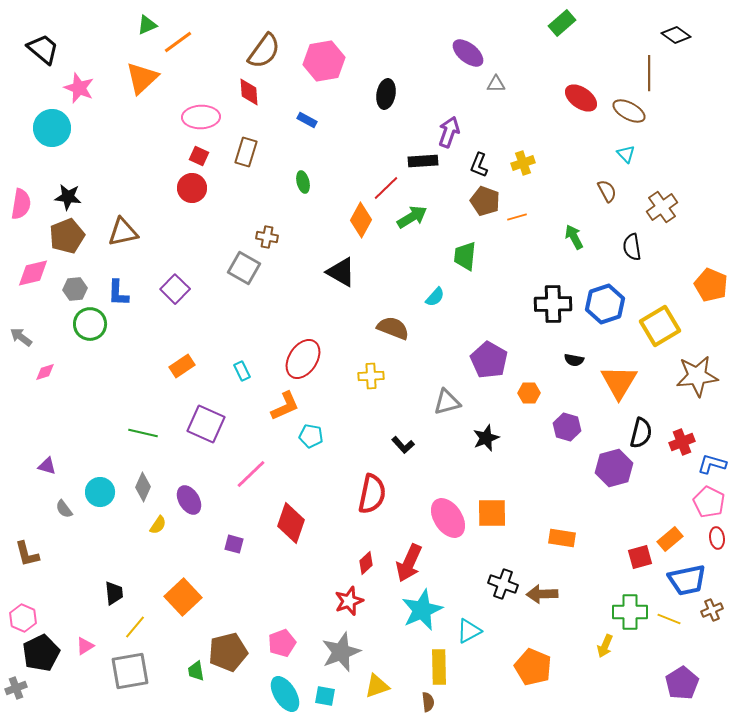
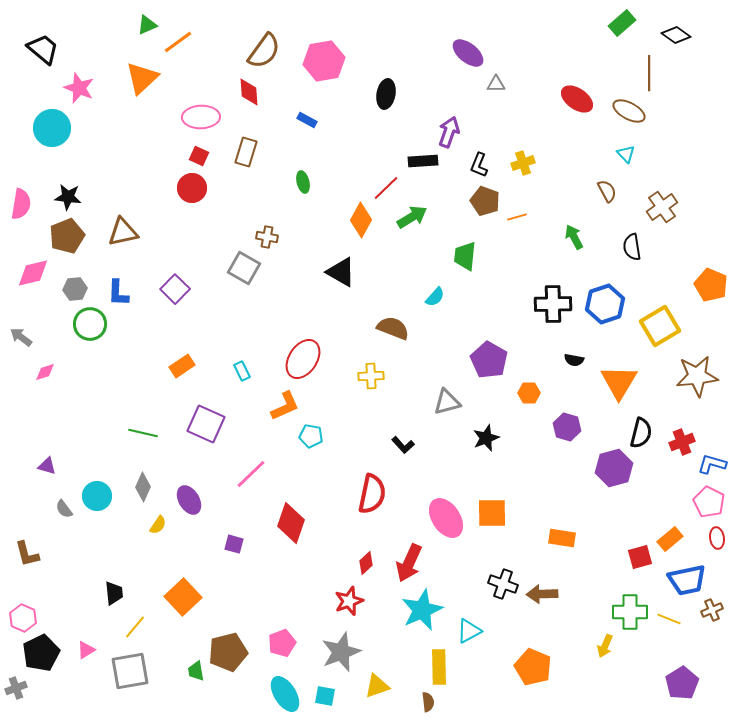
green rectangle at (562, 23): moved 60 px right
red ellipse at (581, 98): moved 4 px left, 1 px down
cyan circle at (100, 492): moved 3 px left, 4 px down
pink ellipse at (448, 518): moved 2 px left
pink triangle at (85, 646): moved 1 px right, 4 px down
